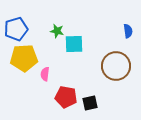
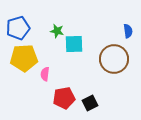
blue pentagon: moved 2 px right, 1 px up
brown circle: moved 2 px left, 7 px up
red pentagon: moved 2 px left, 1 px down; rotated 20 degrees counterclockwise
black square: rotated 14 degrees counterclockwise
